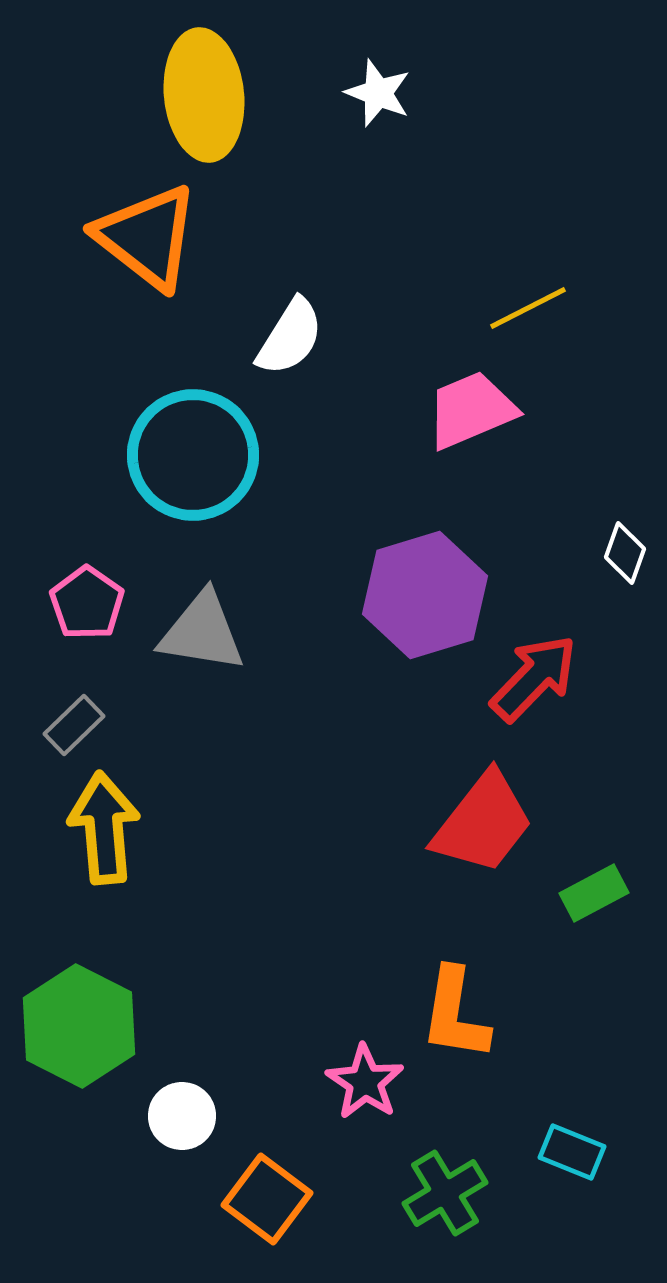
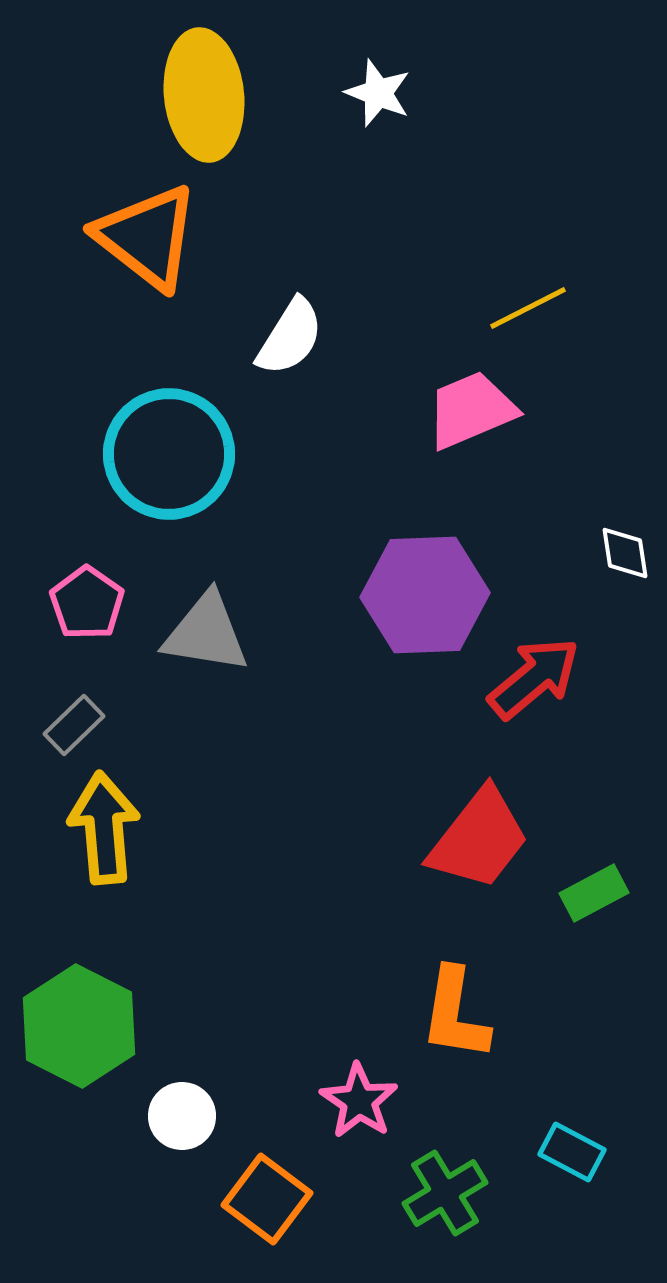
cyan circle: moved 24 px left, 1 px up
white diamond: rotated 28 degrees counterclockwise
purple hexagon: rotated 15 degrees clockwise
gray triangle: moved 4 px right, 1 px down
red arrow: rotated 6 degrees clockwise
red trapezoid: moved 4 px left, 16 px down
pink star: moved 6 px left, 19 px down
cyan rectangle: rotated 6 degrees clockwise
